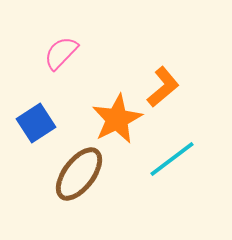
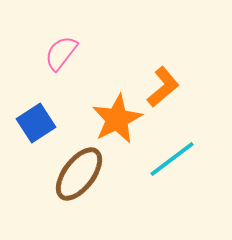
pink semicircle: rotated 6 degrees counterclockwise
